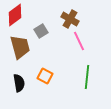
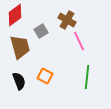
brown cross: moved 3 px left, 1 px down
black semicircle: moved 2 px up; rotated 12 degrees counterclockwise
